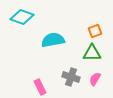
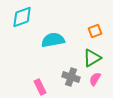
cyan diamond: rotated 40 degrees counterclockwise
green triangle: moved 5 px down; rotated 30 degrees counterclockwise
